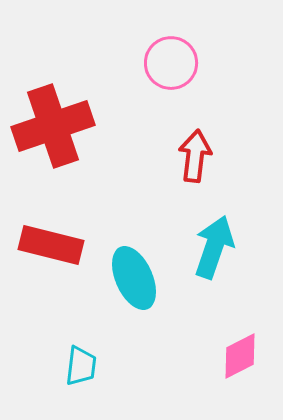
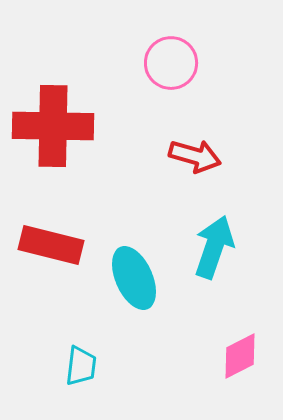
red cross: rotated 20 degrees clockwise
red arrow: rotated 99 degrees clockwise
